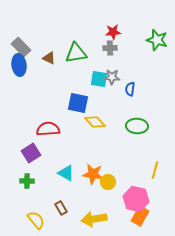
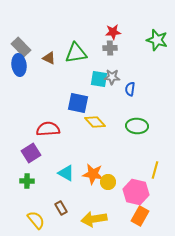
pink hexagon: moved 7 px up
